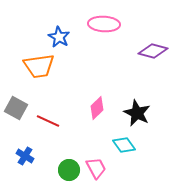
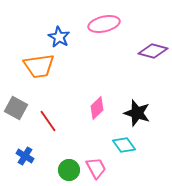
pink ellipse: rotated 16 degrees counterclockwise
black star: rotated 8 degrees counterclockwise
red line: rotated 30 degrees clockwise
